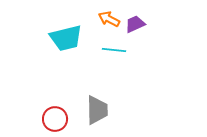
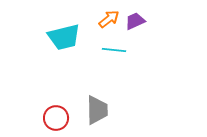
orange arrow: rotated 115 degrees clockwise
purple trapezoid: moved 3 px up
cyan trapezoid: moved 2 px left, 1 px up
red circle: moved 1 px right, 1 px up
